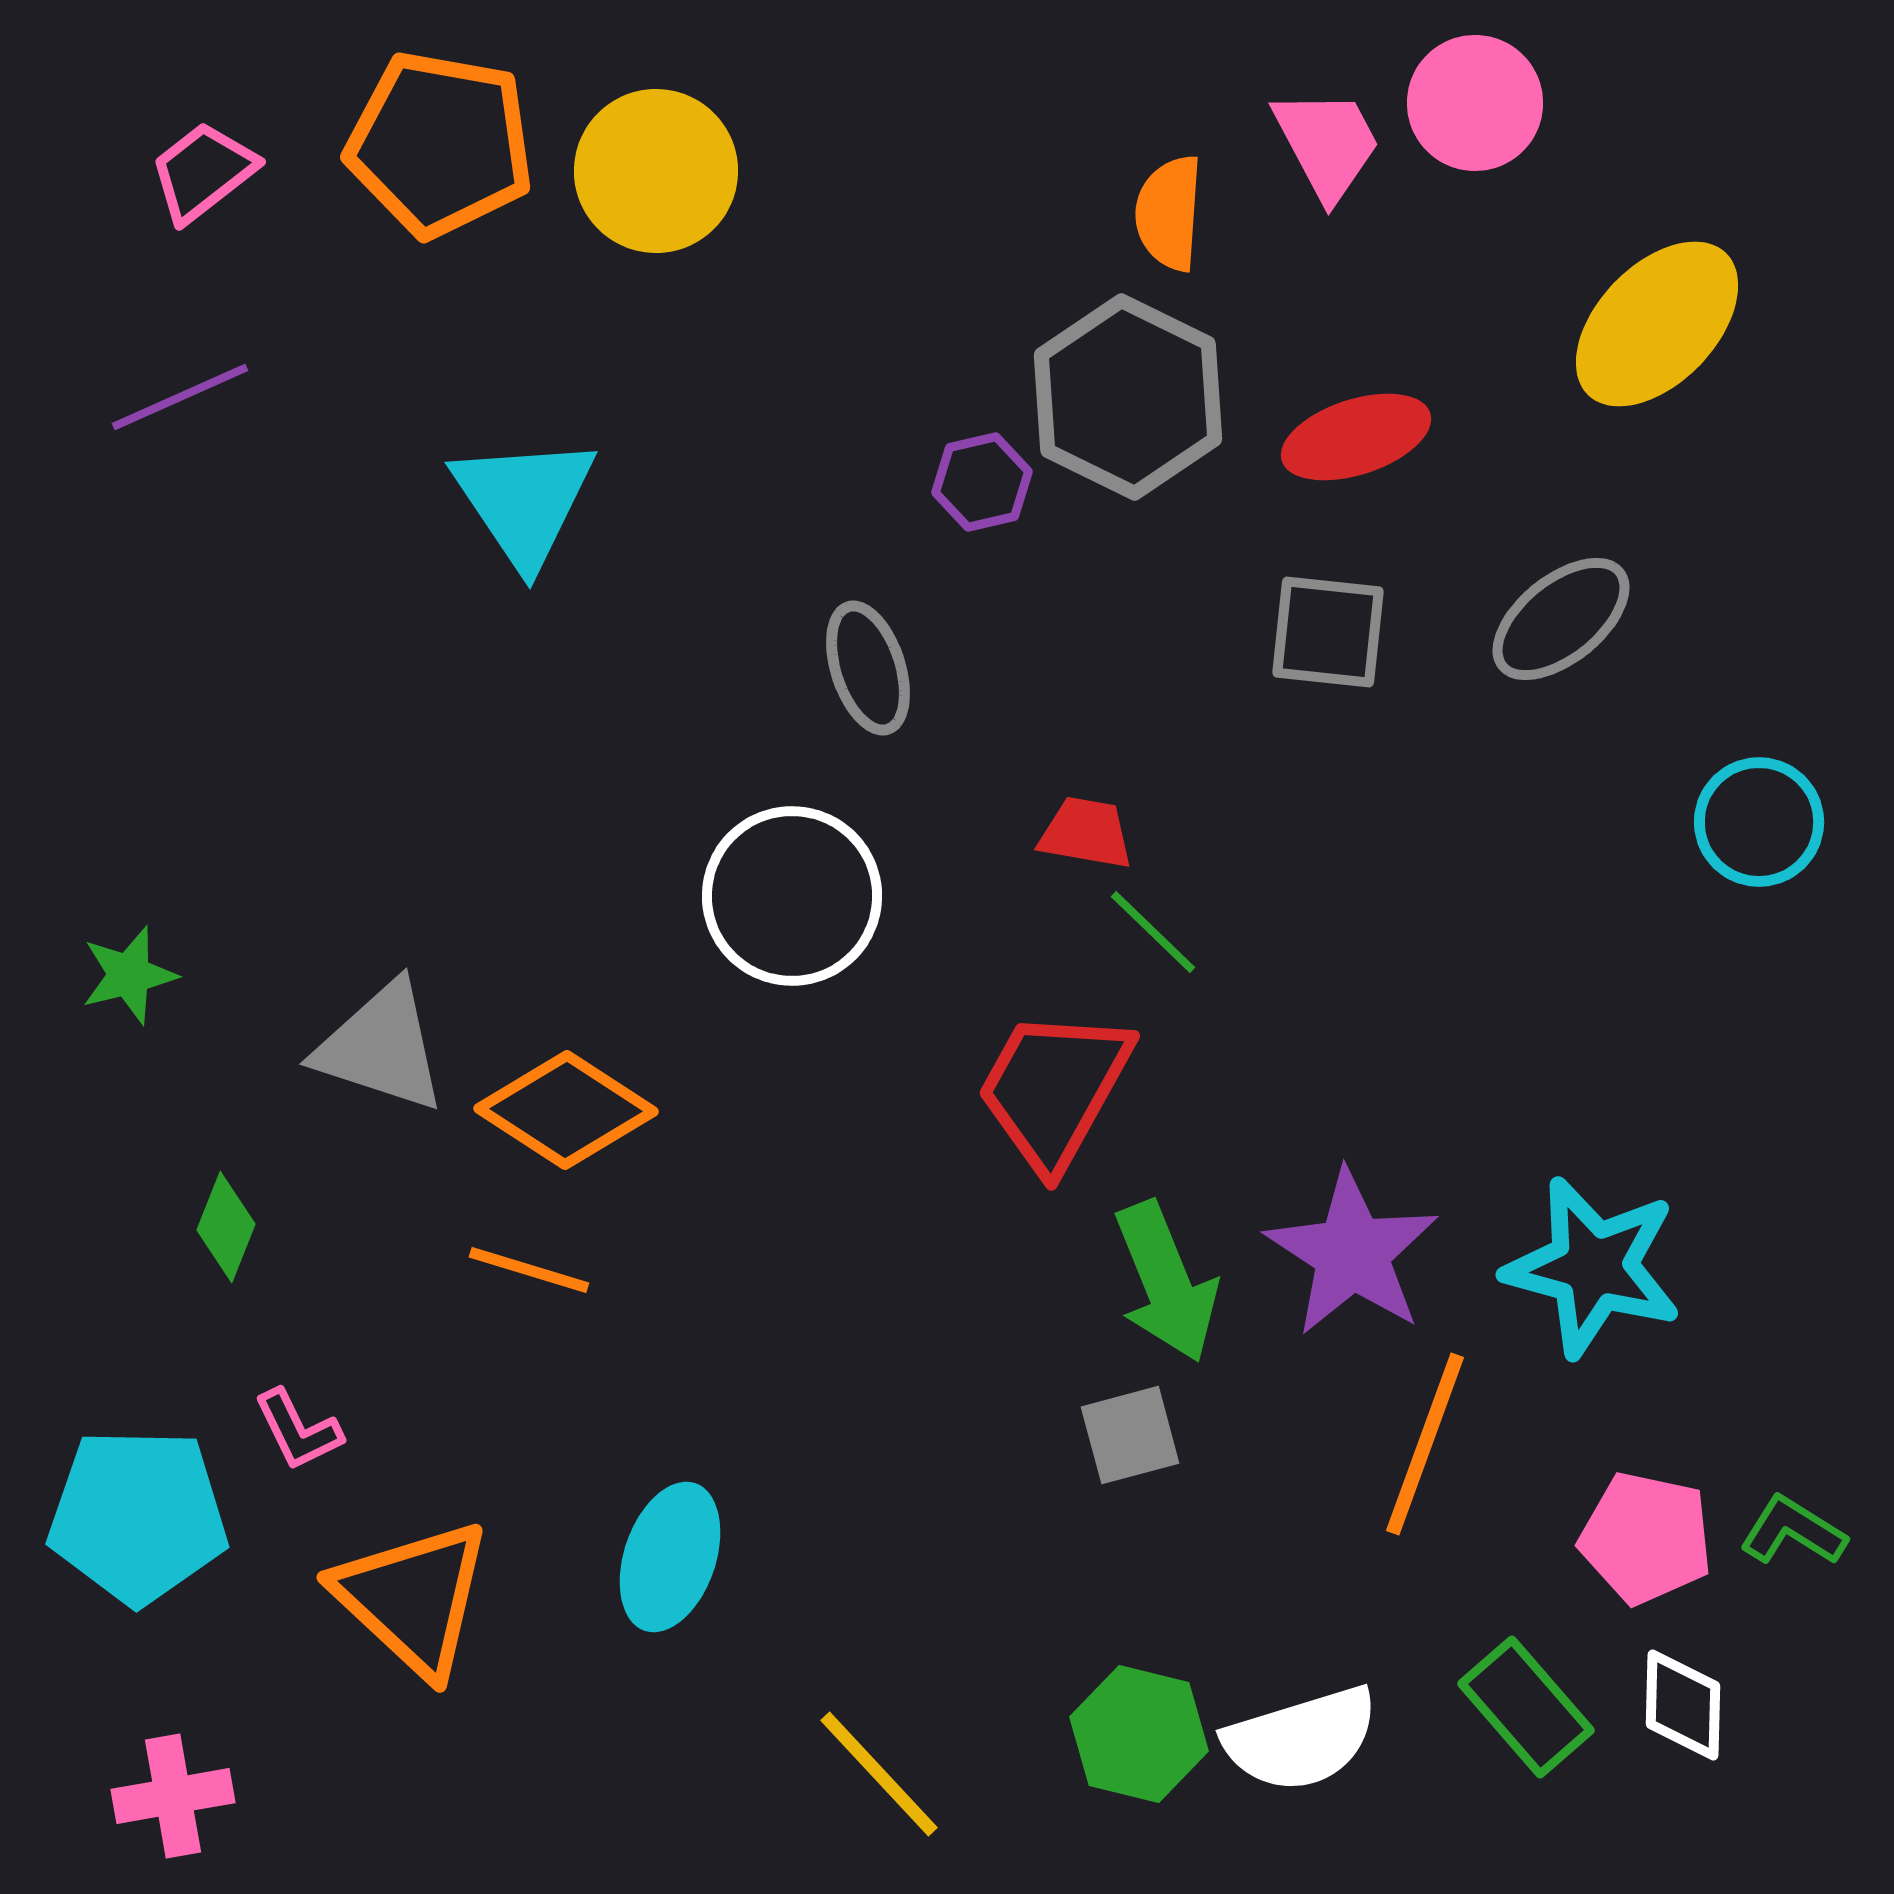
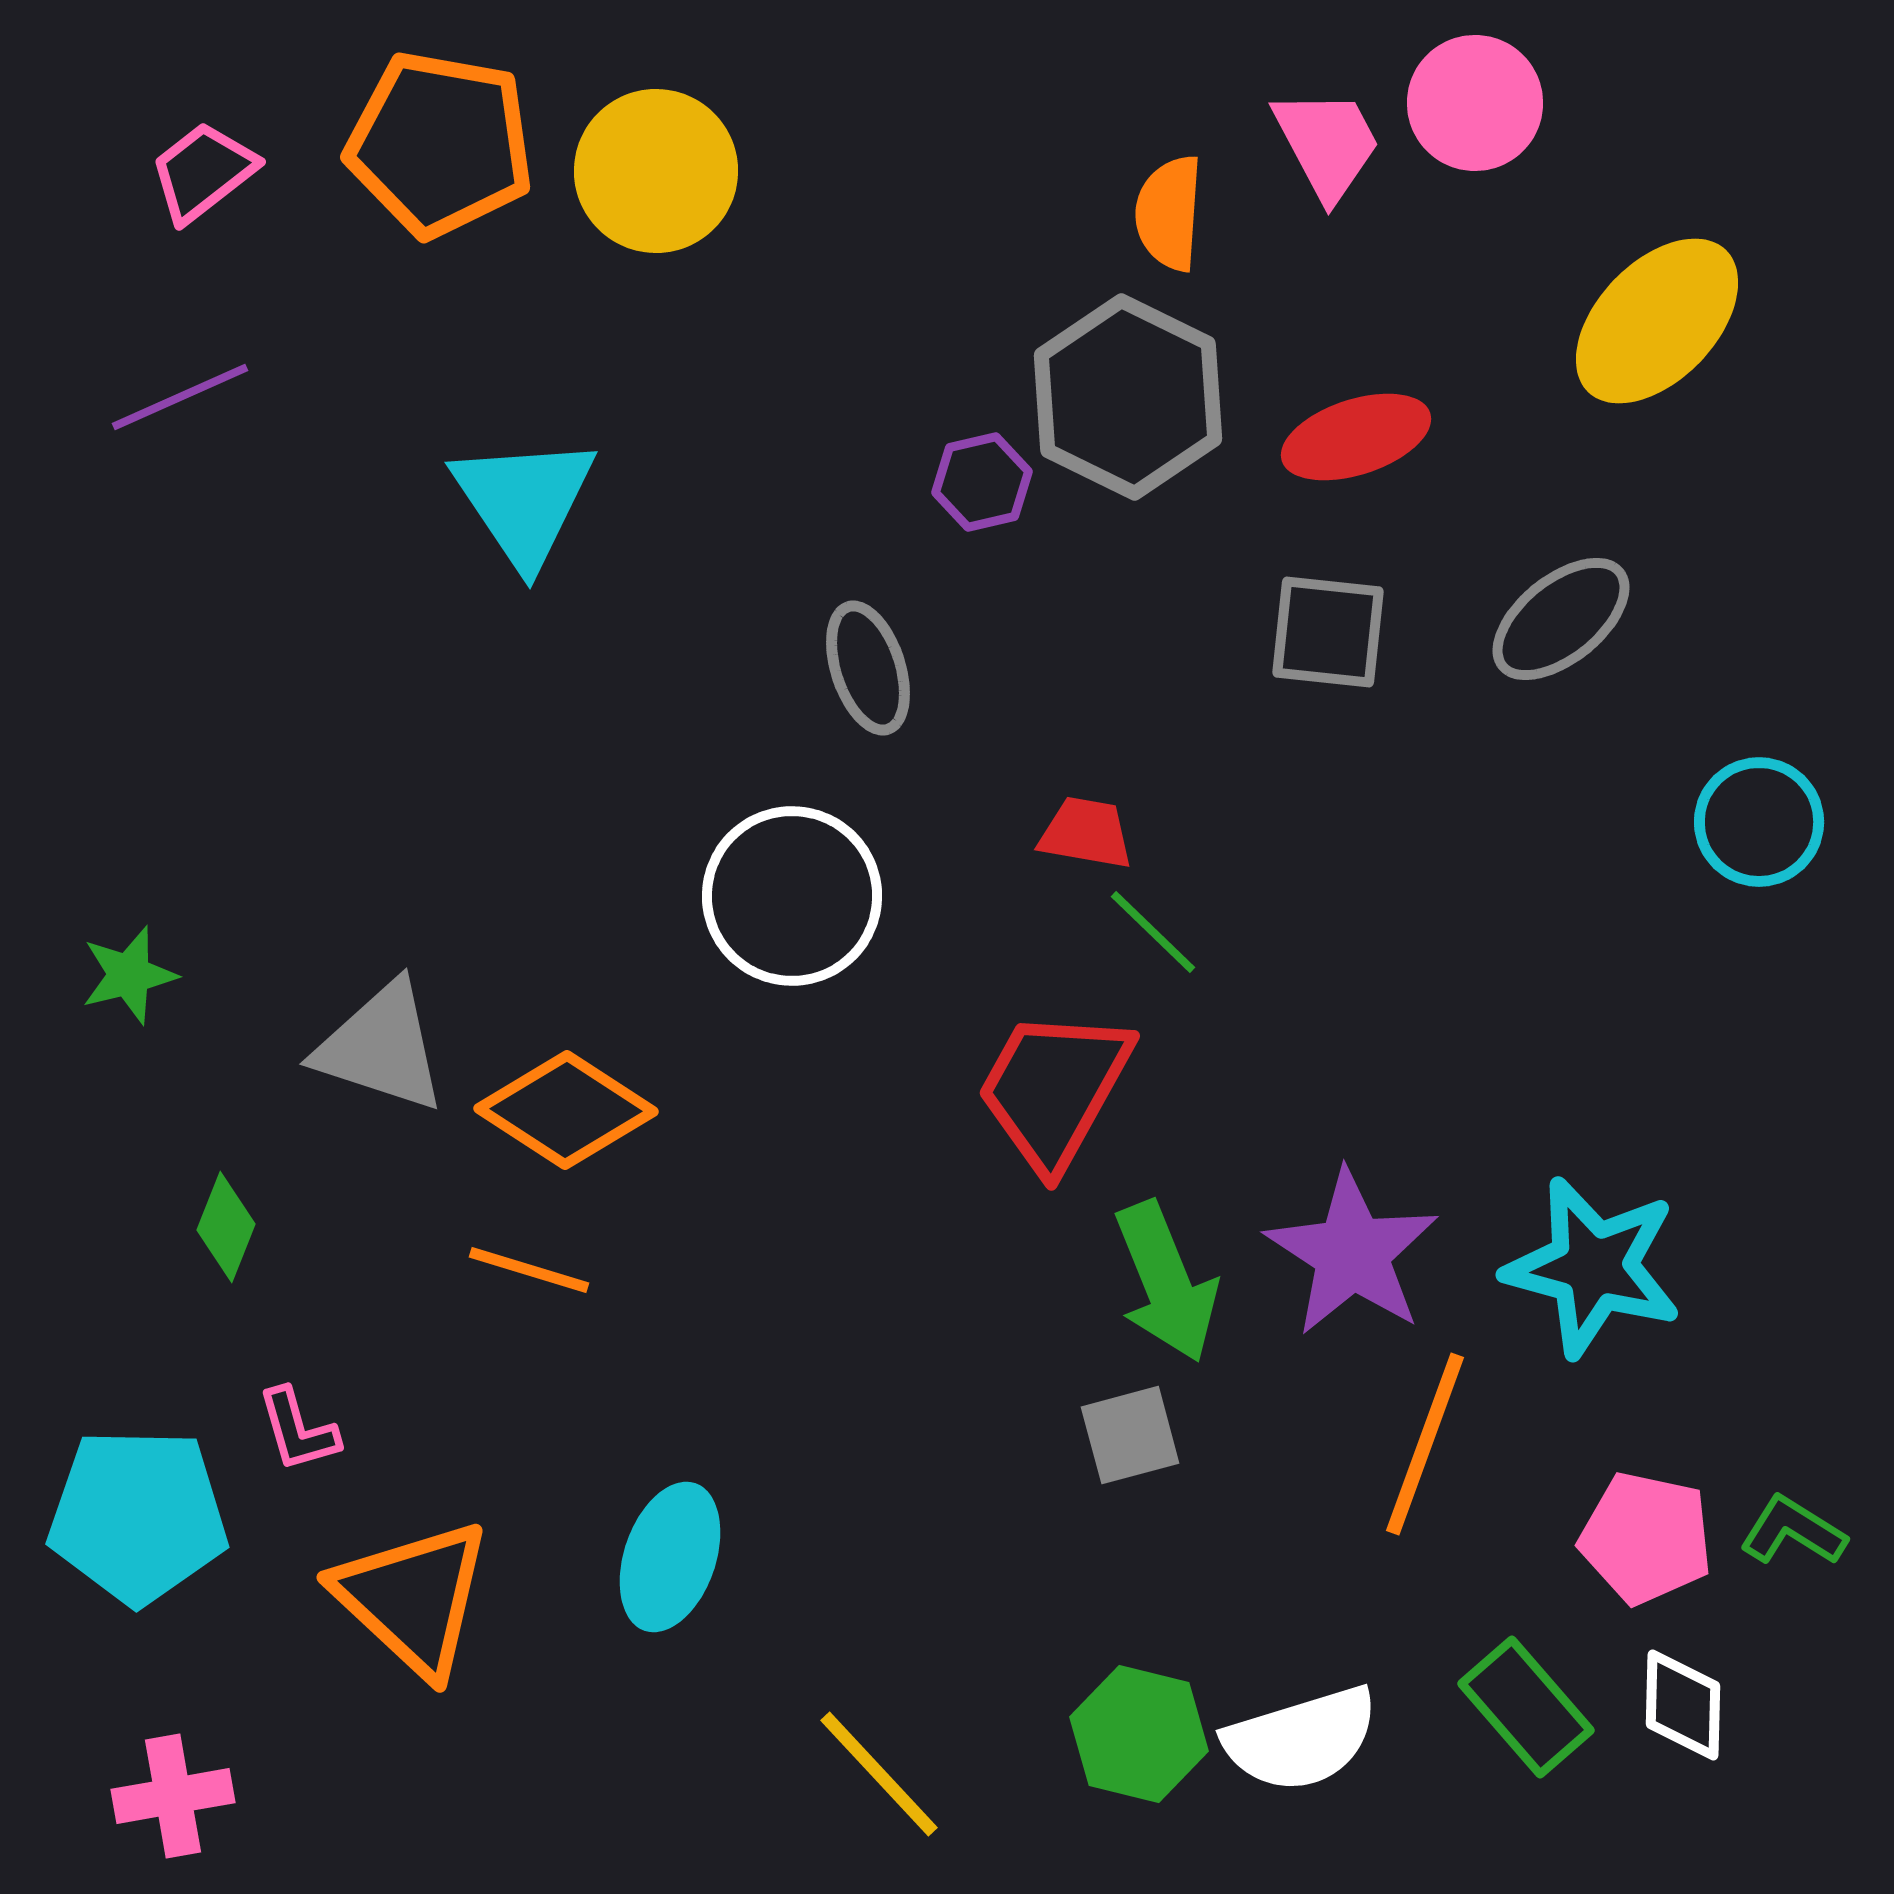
yellow ellipse at (1657, 324): moved 3 px up
pink L-shape at (298, 1430): rotated 10 degrees clockwise
